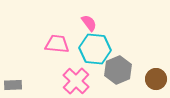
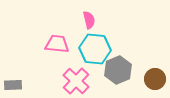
pink semicircle: moved 3 px up; rotated 24 degrees clockwise
brown circle: moved 1 px left
